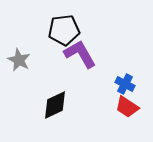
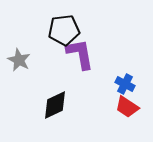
purple L-shape: rotated 20 degrees clockwise
